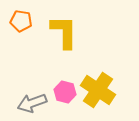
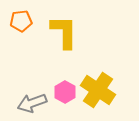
orange pentagon: rotated 15 degrees counterclockwise
pink hexagon: rotated 15 degrees clockwise
